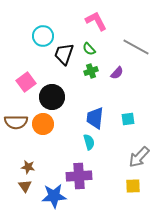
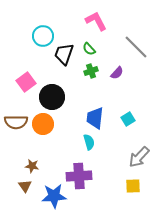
gray line: rotated 16 degrees clockwise
cyan square: rotated 24 degrees counterclockwise
brown star: moved 4 px right, 1 px up
